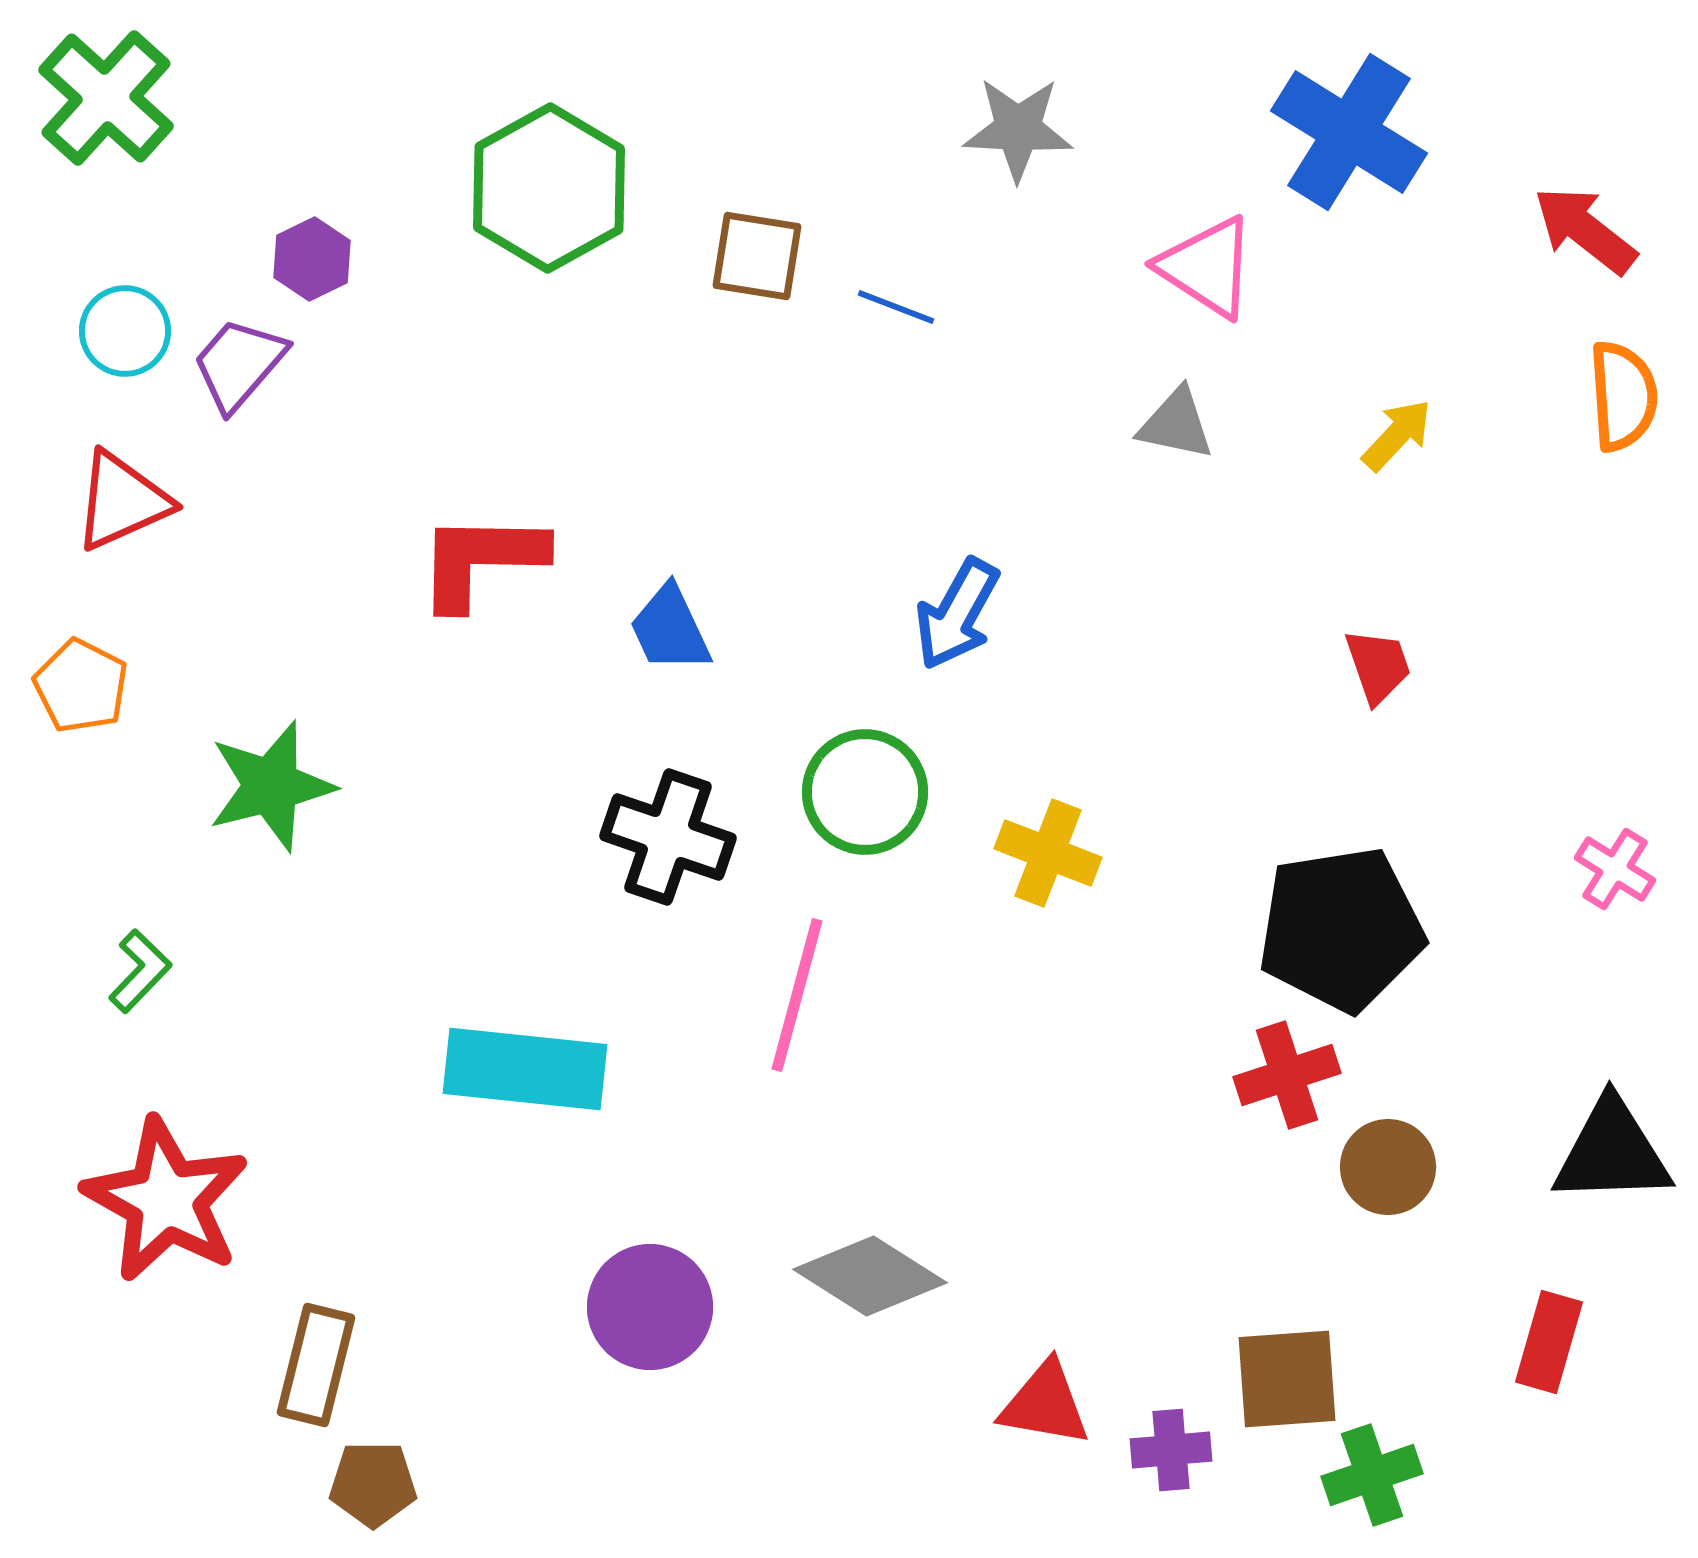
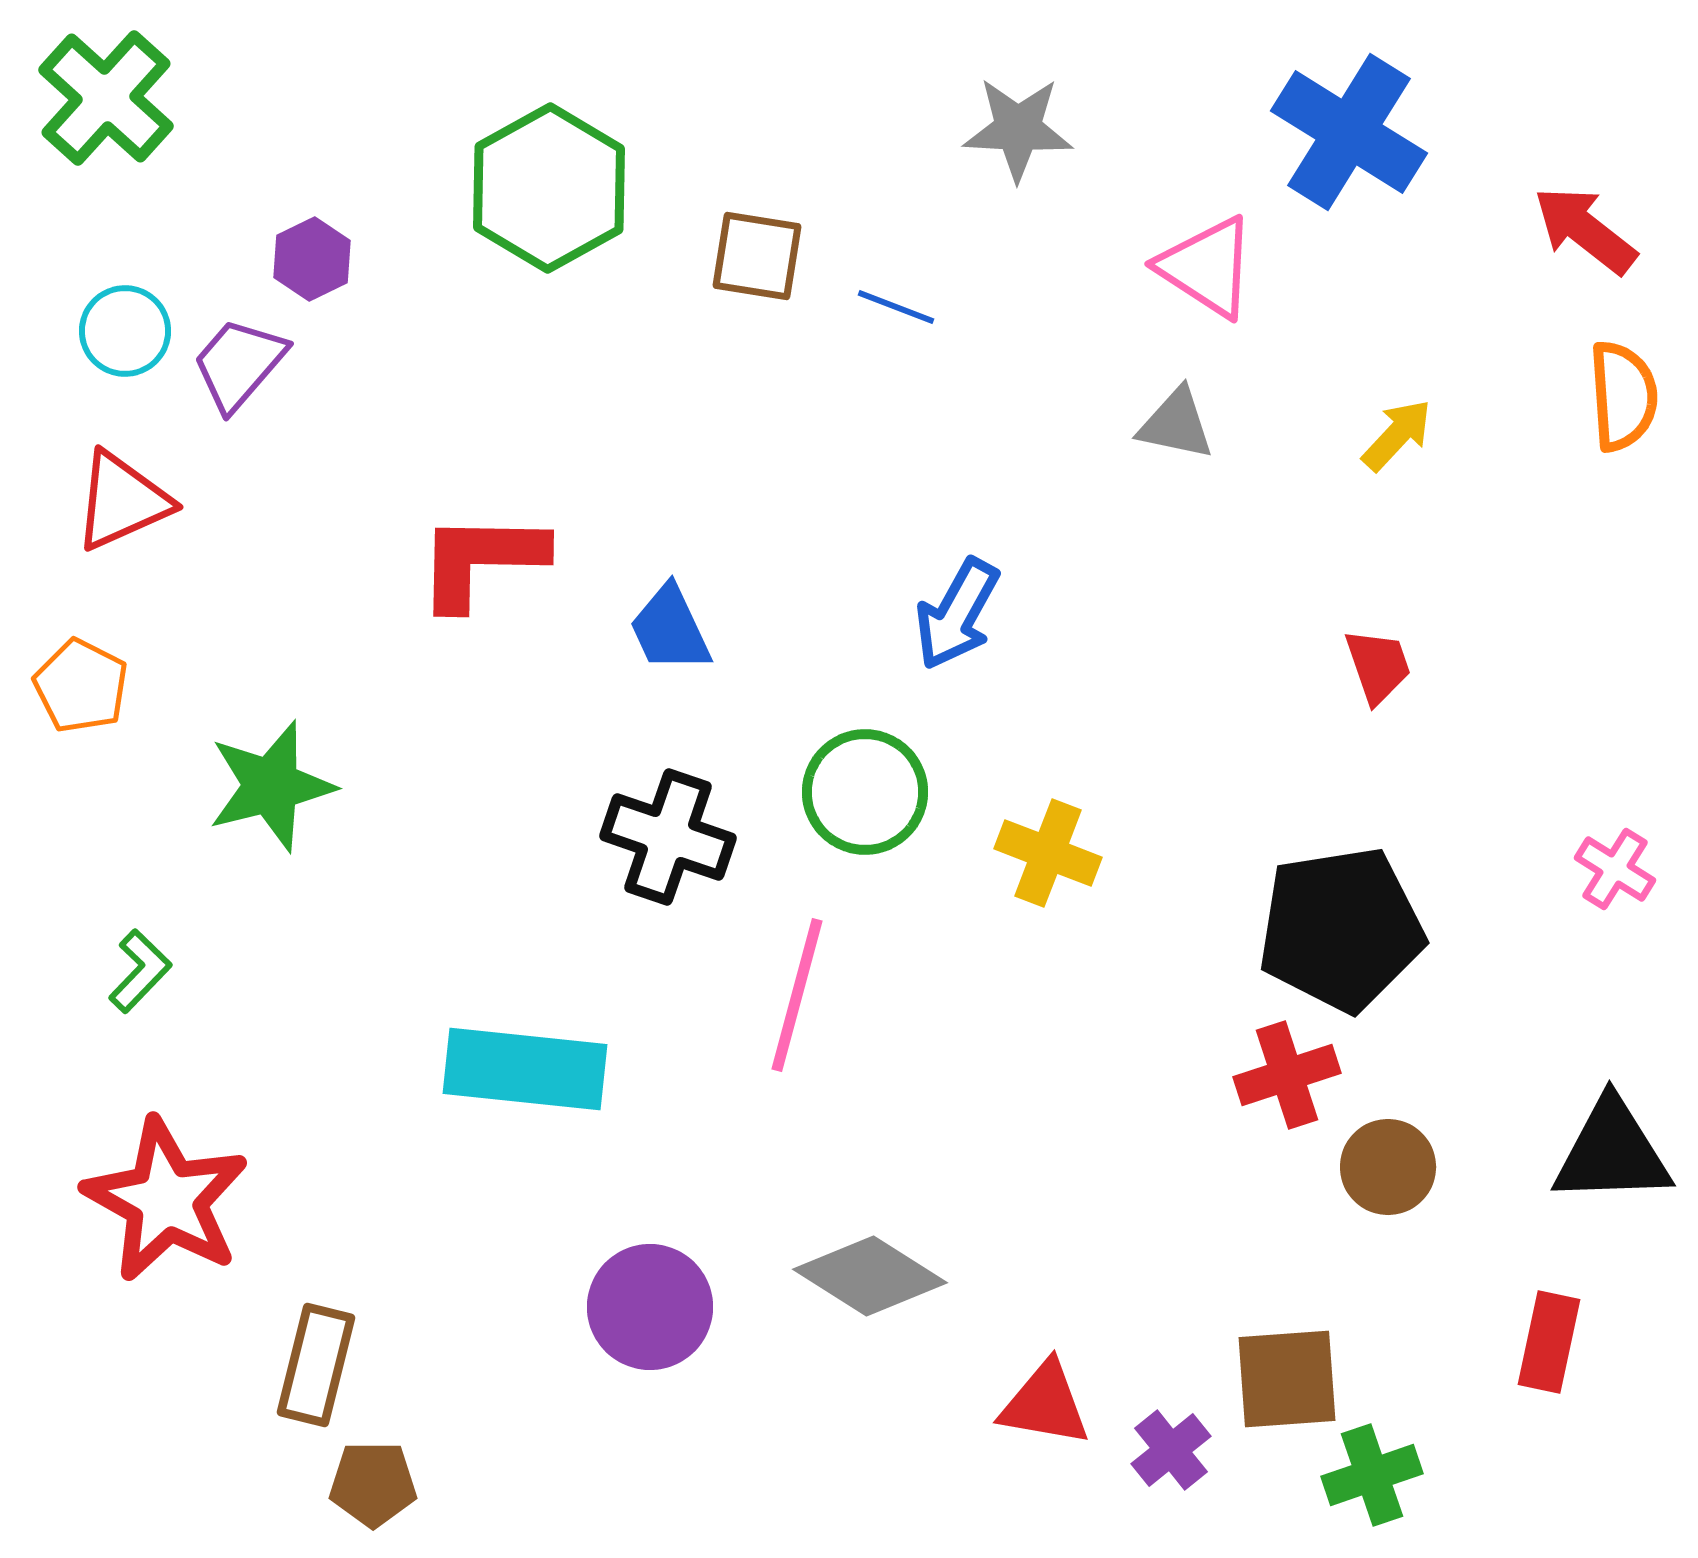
red rectangle at (1549, 1342): rotated 4 degrees counterclockwise
purple cross at (1171, 1450): rotated 34 degrees counterclockwise
